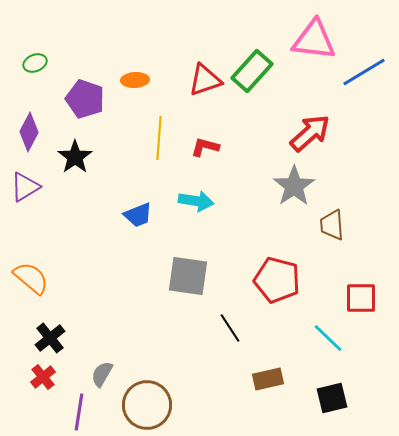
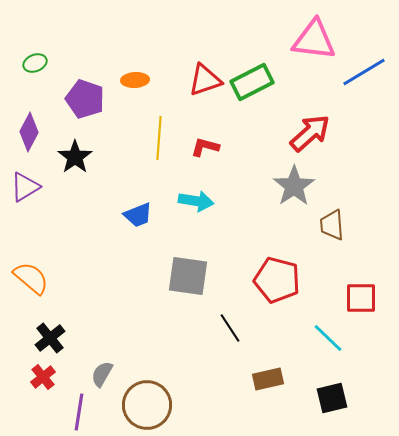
green rectangle: moved 11 px down; rotated 21 degrees clockwise
